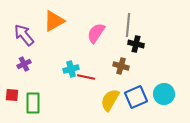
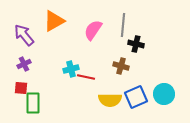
gray line: moved 5 px left
pink semicircle: moved 3 px left, 3 px up
red square: moved 9 px right, 7 px up
yellow semicircle: rotated 120 degrees counterclockwise
